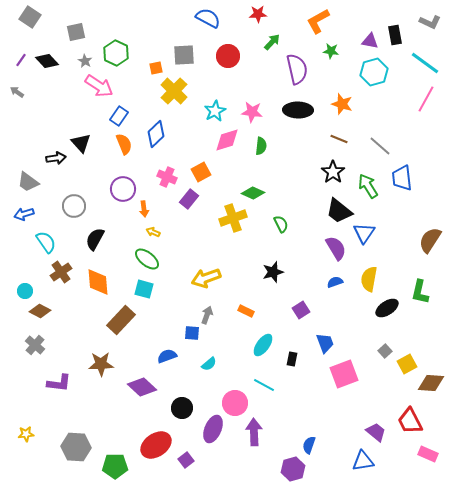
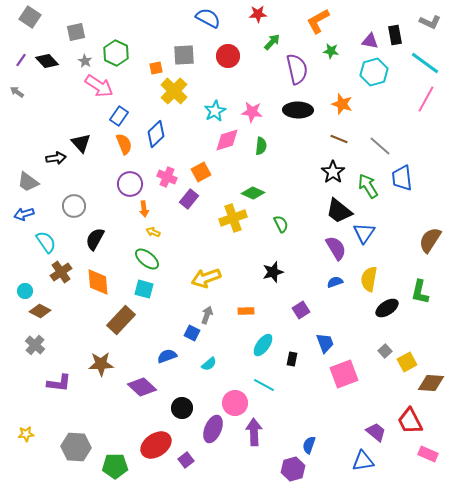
purple circle at (123, 189): moved 7 px right, 5 px up
orange rectangle at (246, 311): rotated 28 degrees counterclockwise
blue square at (192, 333): rotated 21 degrees clockwise
yellow square at (407, 364): moved 2 px up
